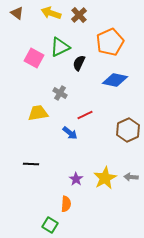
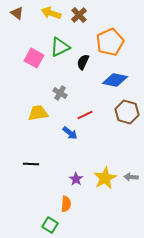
black semicircle: moved 4 px right, 1 px up
brown hexagon: moved 1 px left, 18 px up; rotated 20 degrees counterclockwise
